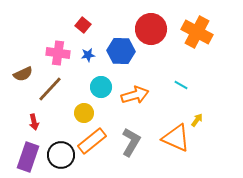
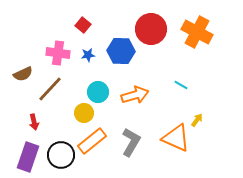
cyan circle: moved 3 px left, 5 px down
